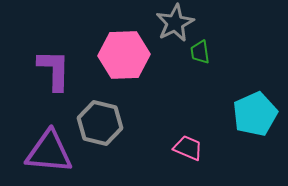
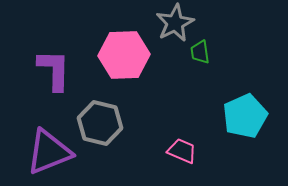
cyan pentagon: moved 10 px left, 2 px down
pink trapezoid: moved 6 px left, 3 px down
purple triangle: rotated 27 degrees counterclockwise
